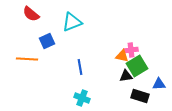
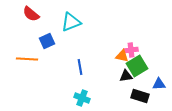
cyan triangle: moved 1 px left
